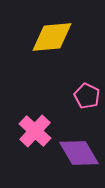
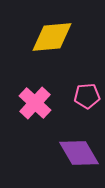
pink pentagon: rotated 30 degrees counterclockwise
pink cross: moved 28 px up
